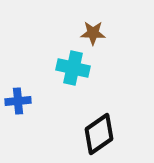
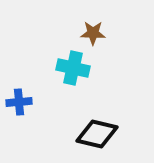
blue cross: moved 1 px right, 1 px down
black diamond: moved 2 px left; rotated 48 degrees clockwise
